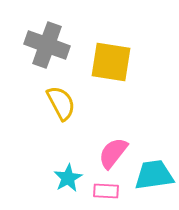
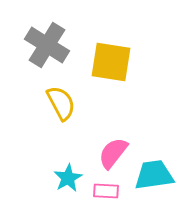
gray cross: rotated 12 degrees clockwise
